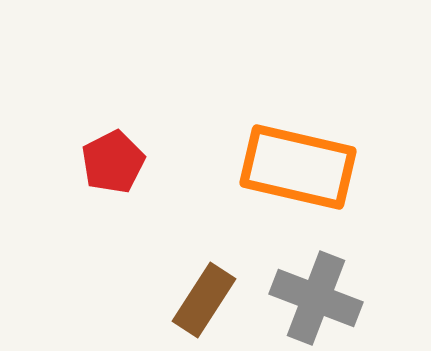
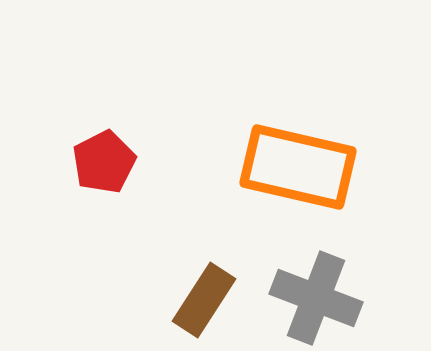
red pentagon: moved 9 px left
